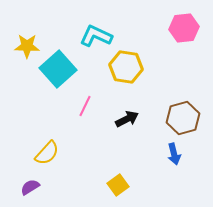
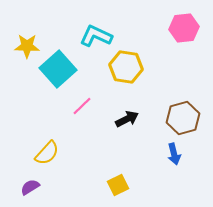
pink line: moved 3 px left; rotated 20 degrees clockwise
yellow square: rotated 10 degrees clockwise
